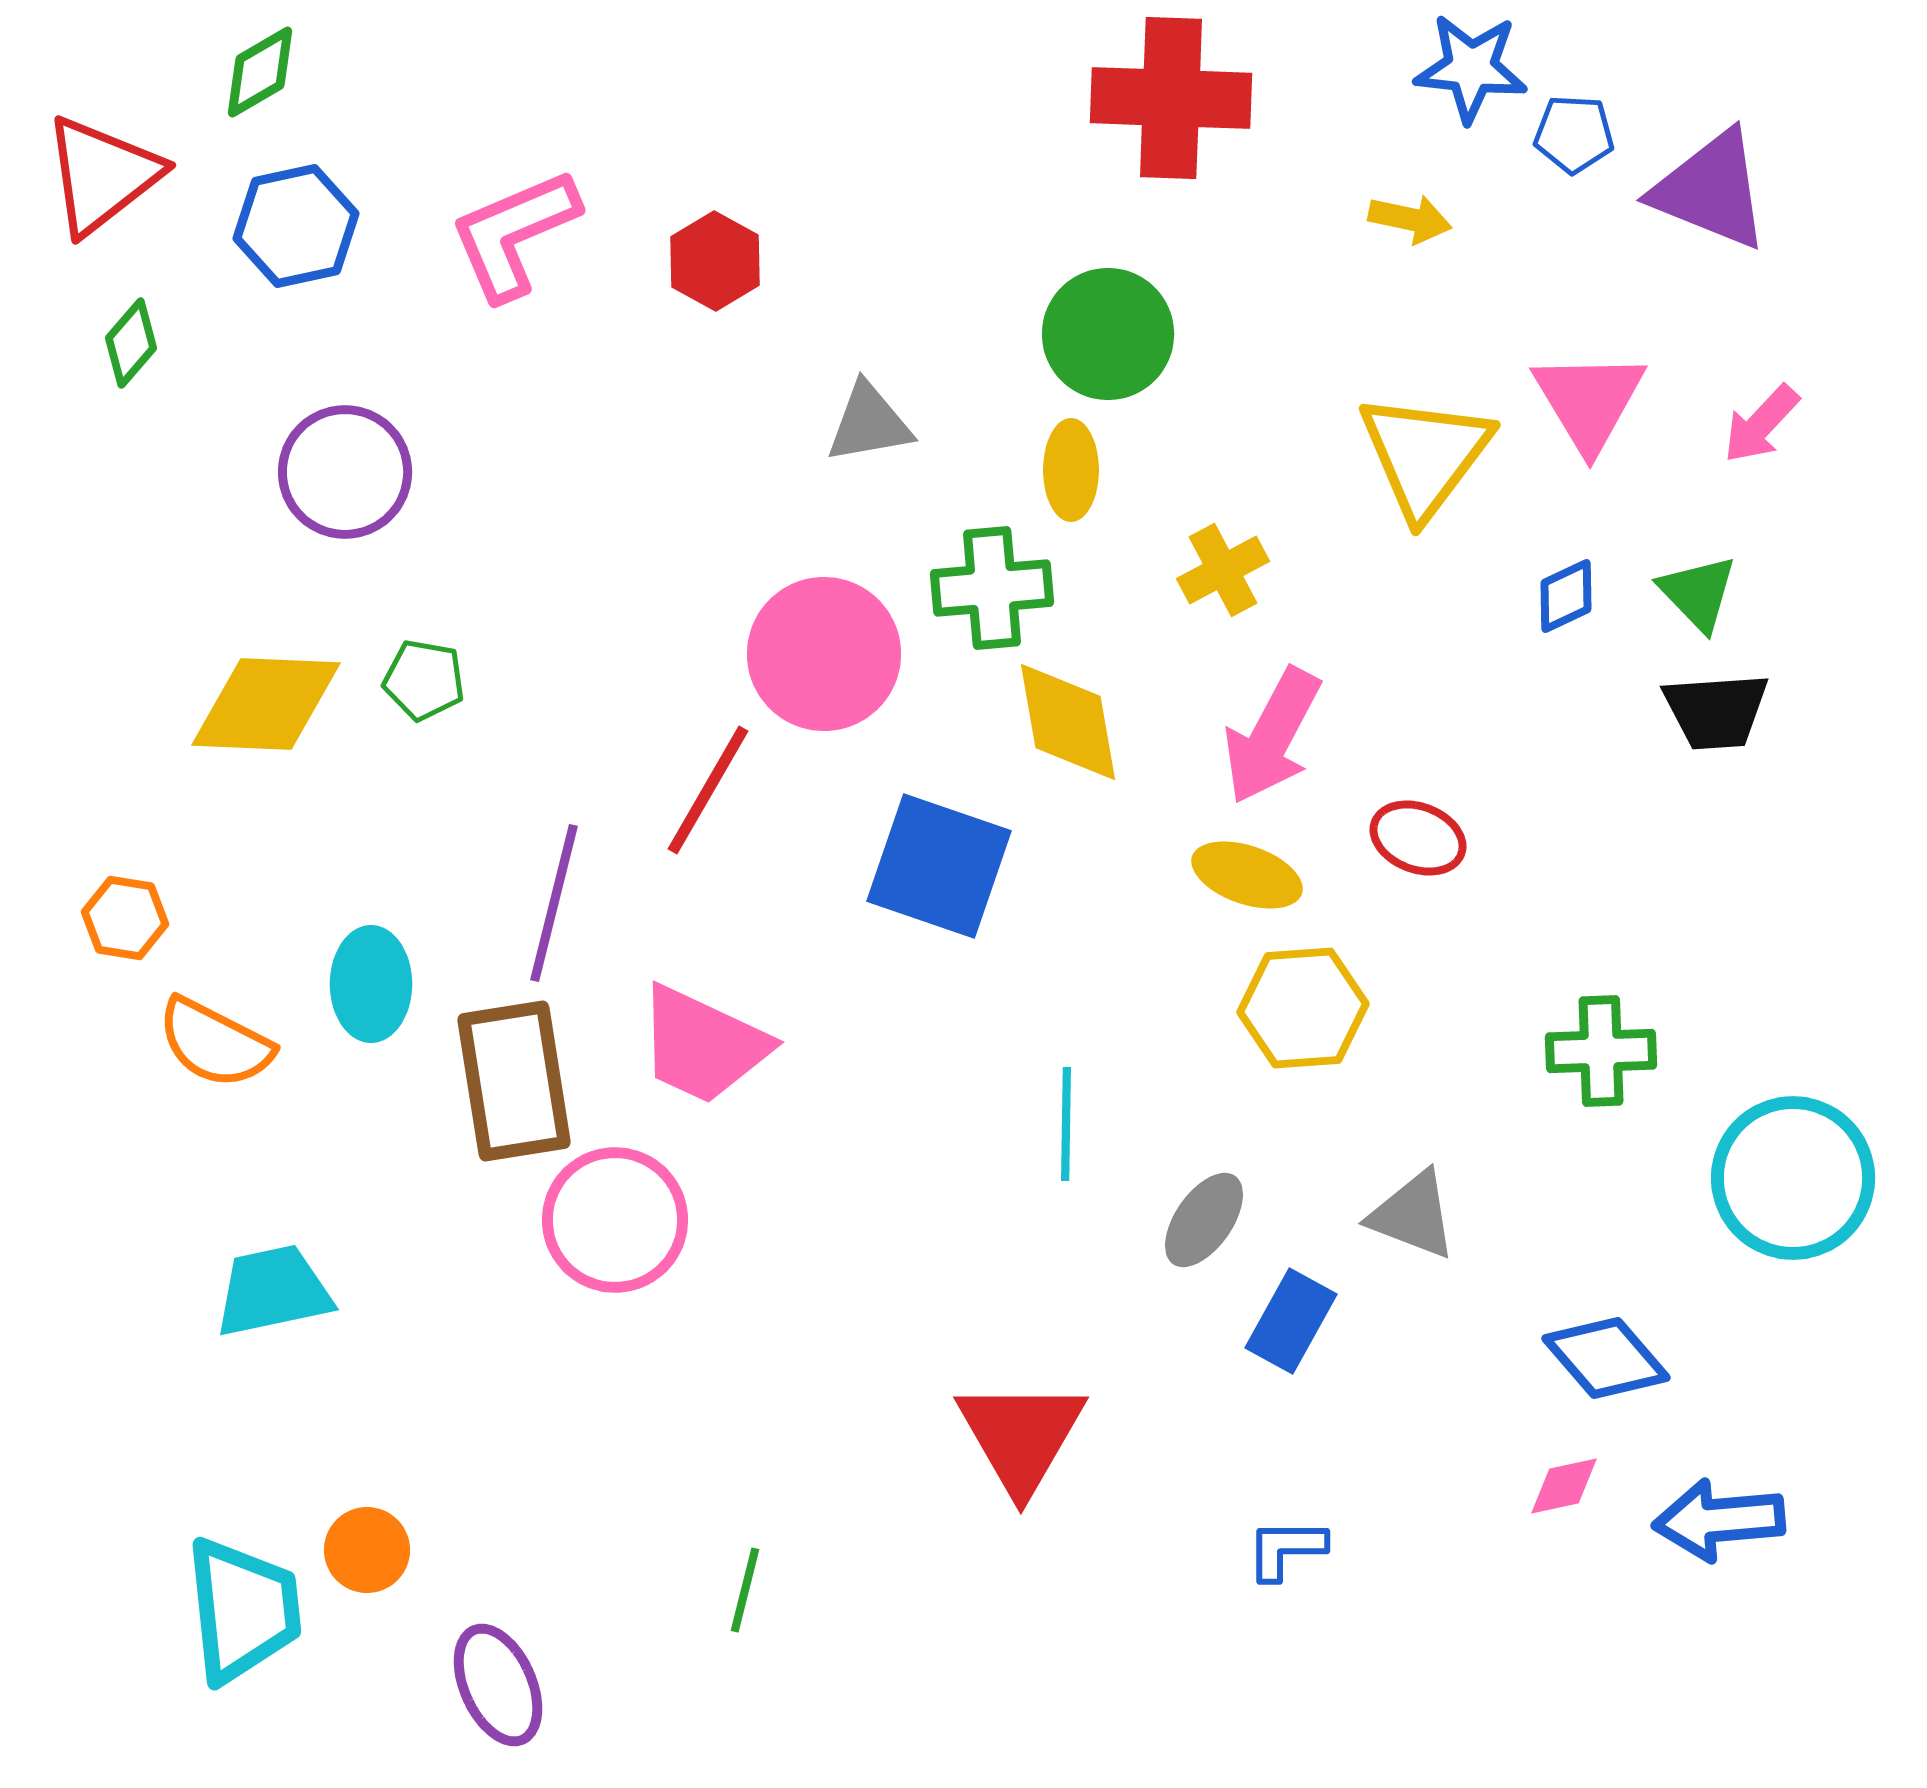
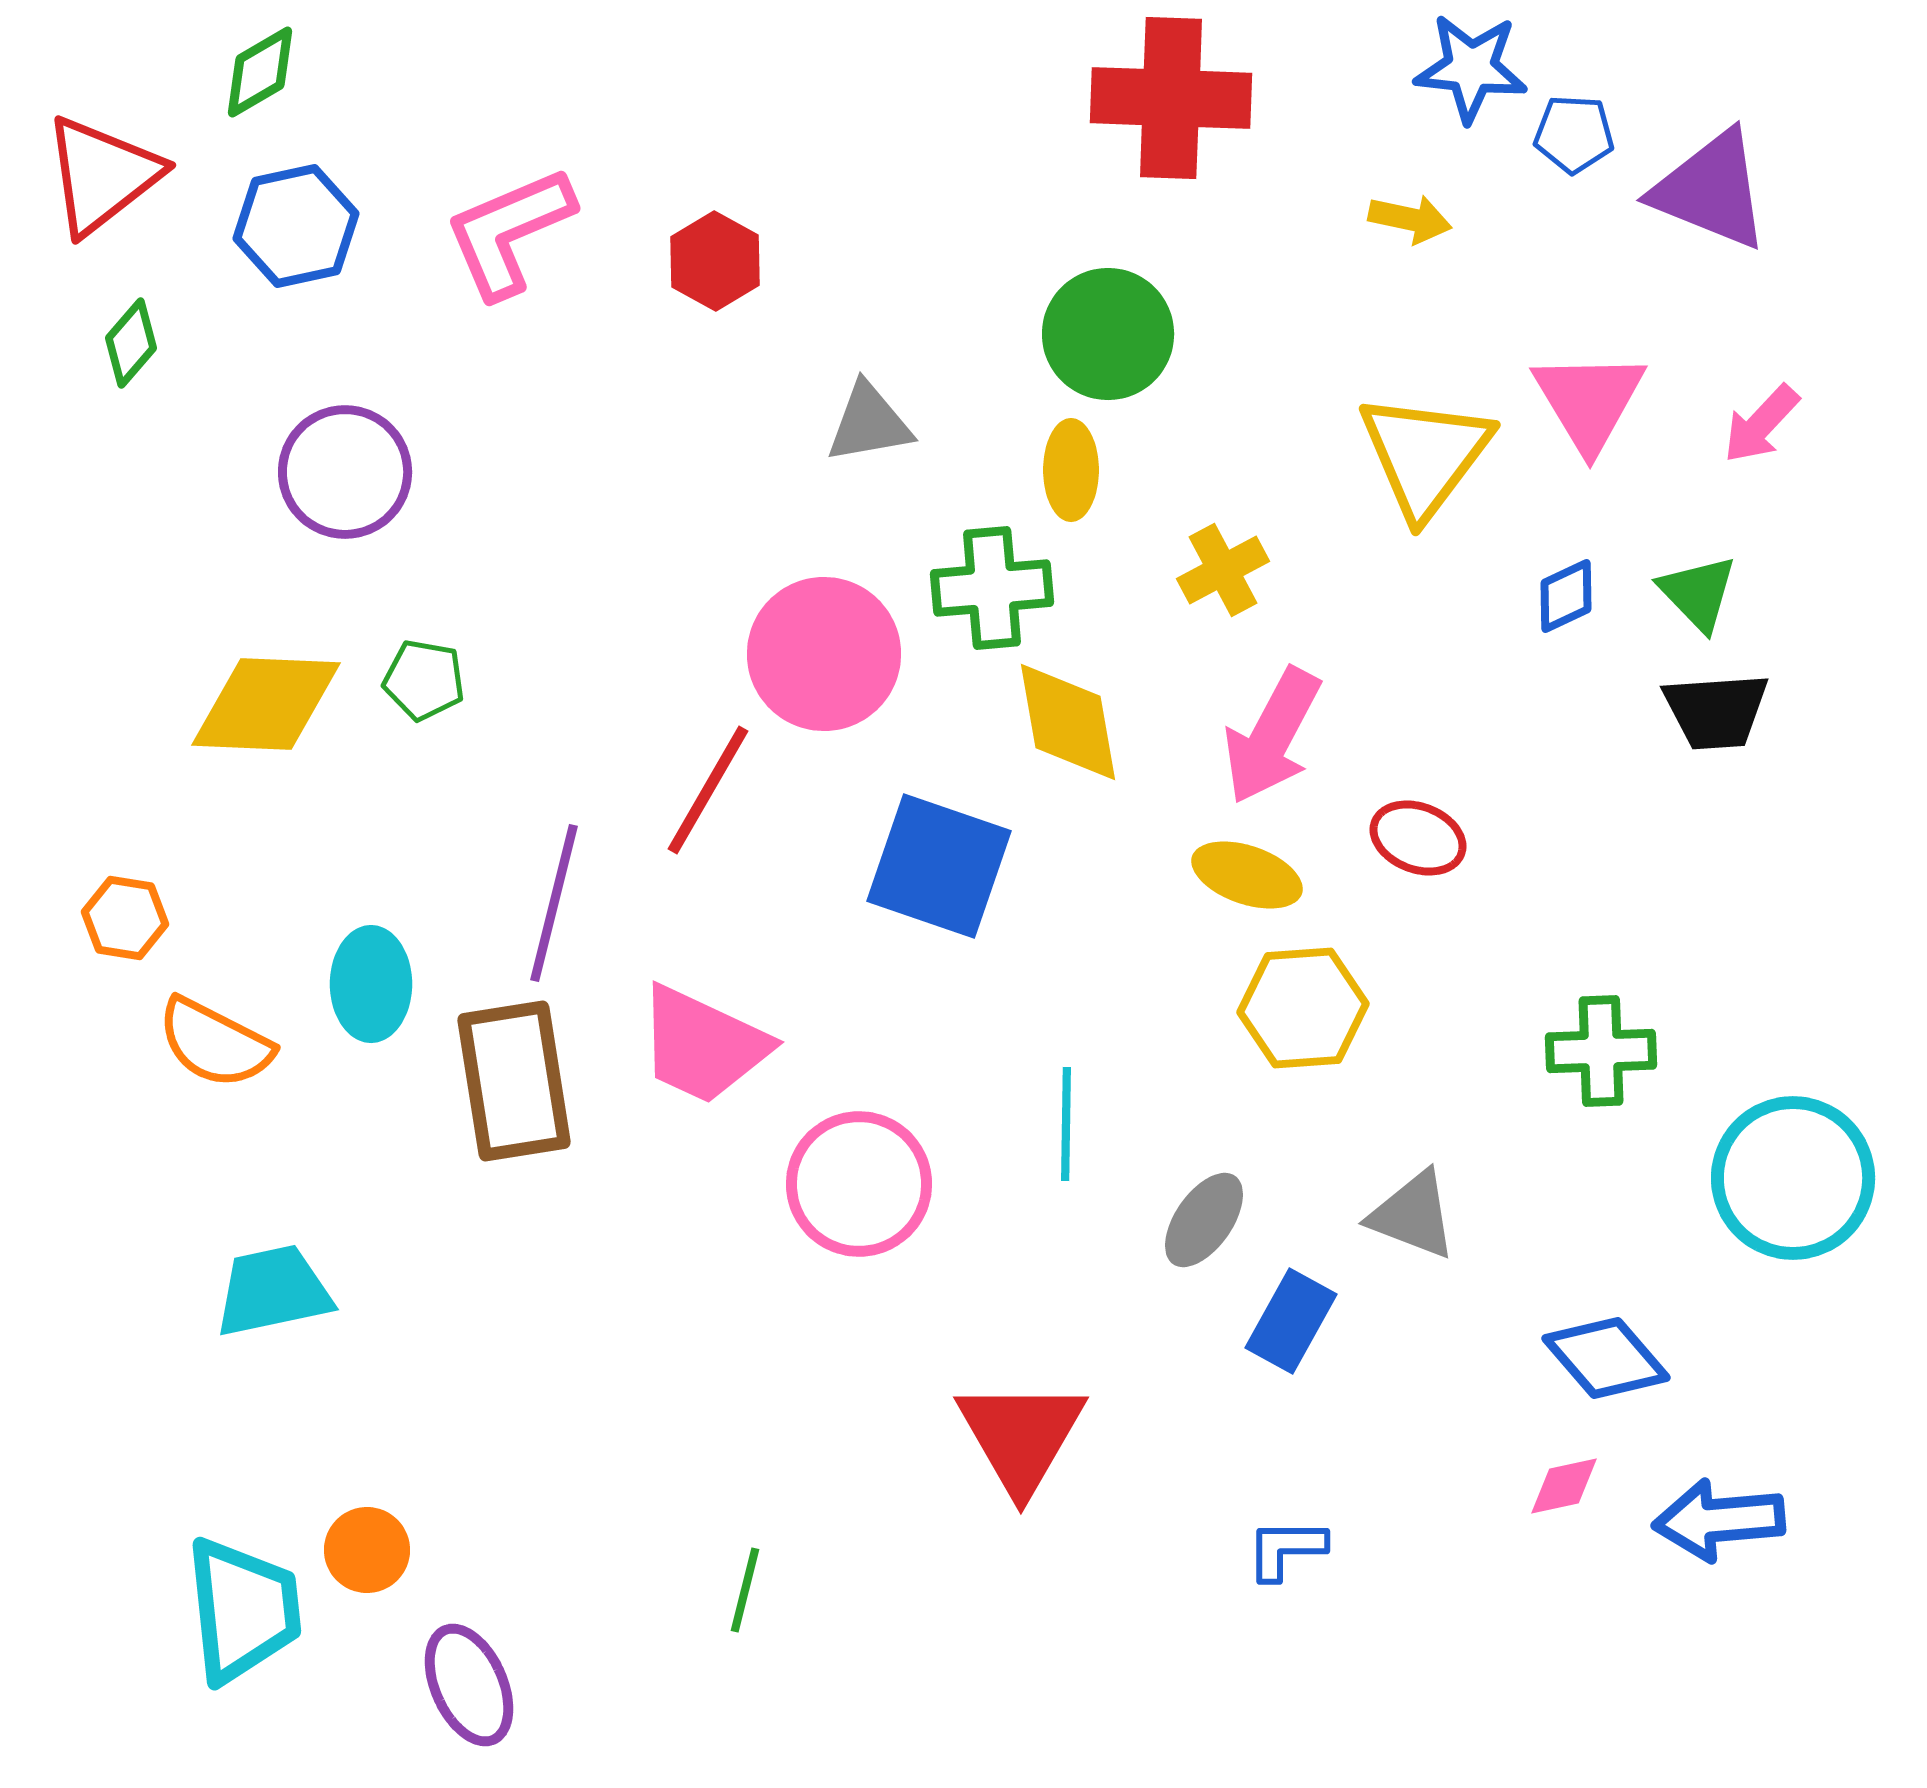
pink L-shape at (514, 234): moved 5 px left, 2 px up
pink circle at (615, 1220): moved 244 px right, 36 px up
purple ellipse at (498, 1685): moved 29 px left
